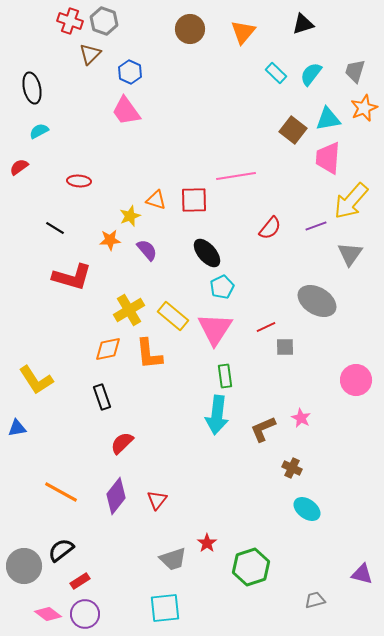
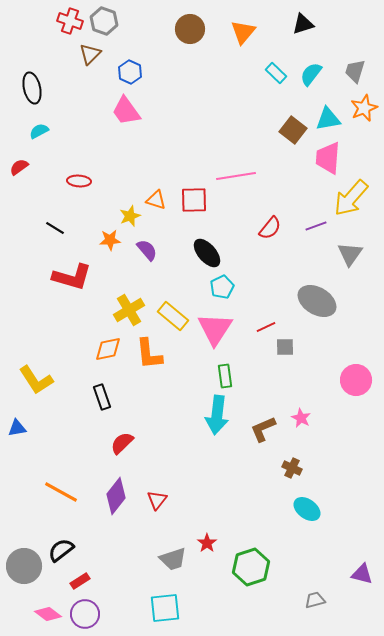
yellow arrow at (351, 201): moved 3 px up
